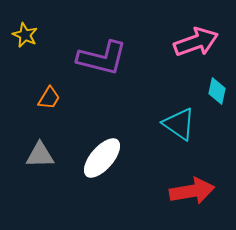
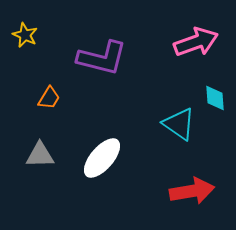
cyan diamond: moved 2 px left, 7 px down; rotated 16 degrees counterclockwise
